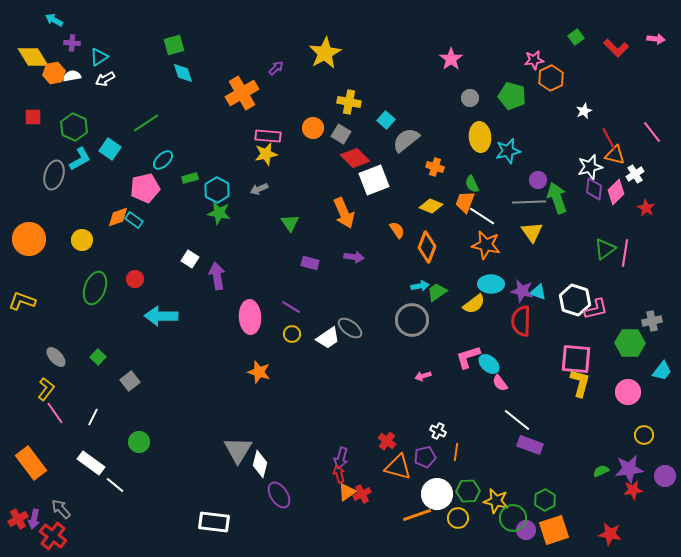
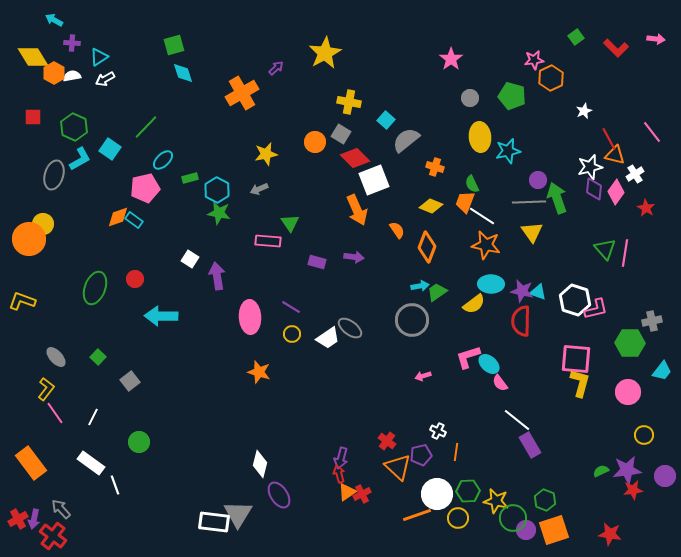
orange hexagon at (54, 73): rotated 20 degrees counterclockwise
green line at (146, 123): moved 4 px down; rotated 12 degrees counterclockwise
orange circle at (313, 128): moved 2 px right, 14 px down
pink rectangle at (268, 136): moved 105 px down
pink diamond at (616, 192): rotated 10 degrees counterclockwise
orange arrow at (344, 213): moved 13 px right, 3 px up
yellow circle at (82, 240): moved 39 px left, 16 px up
green triangle at (605, 249): rotated 35 degrees counterclockwise
purple rectangle at (310, 263): moved 7 px right, 1 px up
purple rectangle at (530, 445): rotated 40 degrees clockwise
gray triangle at (238, 450): moved 64 px down
purple pentagon at (425, 457): moved 4 px left, 2 px up
orange triangle at (398, 467): rotated 28 degrees clockwise
purple star at (629, 469): moved 2 px left, 1 px down
white line at (115, 485): rotated 30 degrees clockwise
green hexagon at (545, 500): rotated 10 degrees counterclockwise
